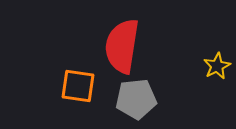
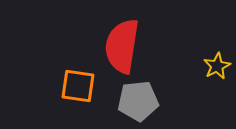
gray pentagon: moved 2 px right, 2 px down
